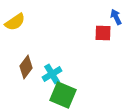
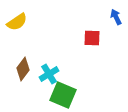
yellow semicircle: moved 2 px right
red square: moved 11 px left, 5 px down
brown diamond: moved 3 px left, 2 px down
cyan cross: moved 3 px left
